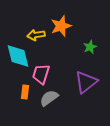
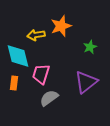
orange rectangle: moved 11 px left, 9 px up
